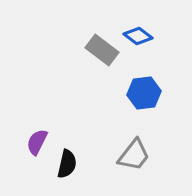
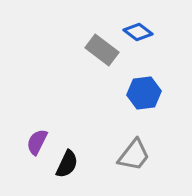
blue diamond: moved 4 px up
black semicircle: rotated 12 degrees clockwise
